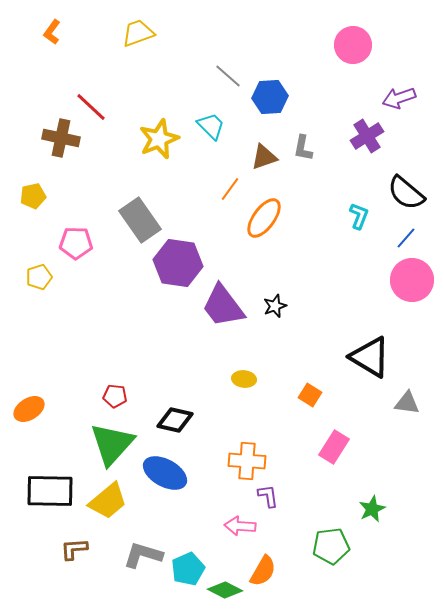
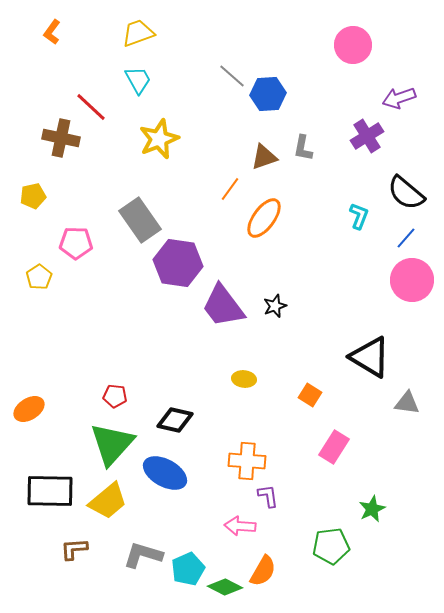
gray line at (228, 76): moved 4 px right
blue hexagon at (270, 97): moved 2 px left, 3 px up
cyan trapezoid at (211, 126): moved 73 px left, 46 px up; rotated 16 degrees clockwise
yellow pentagon at (39, 277): rotated 15 degrees counterclockwise
green diamond at (225, 590): moved 3 px up
